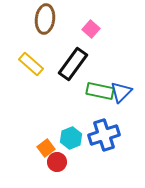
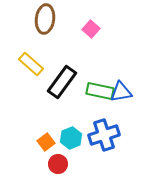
black rectangle: moved 11 px left, 18 px down
blue triangle: rotated 35 degrees clockwise
orange square: moved 6 px up
red circle: moved 1 px right, 2 px down
